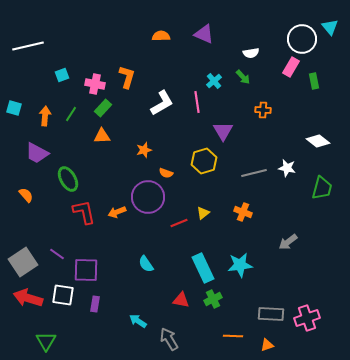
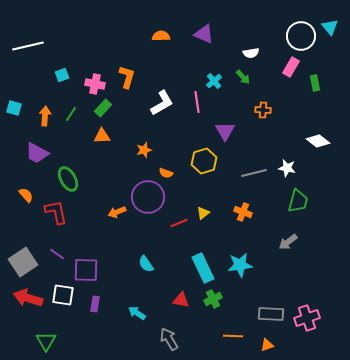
white circle at (302, 39): moved 1 px left, 3 px up
green rectangle at (314, 81): moved 1 px right, 2 px down
purple triangle at (223, 131): moved 2 px right
green trapezoid at (322, 188): moved 24 px left, 13 px down
red L-shape at (84, 212): moved 28 px left
cyan arrow at (138, 321): moved 1 px left, 8 px up
